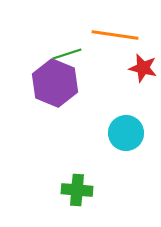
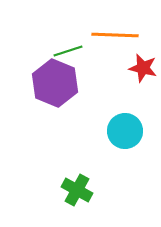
orange line: rotated 6 degrees counterclockwise
green line: moved 1 px right, 3 px up
cyan circle: moved 1 px left, 2 px up
green cross: rotated 24 degrees clockwise
